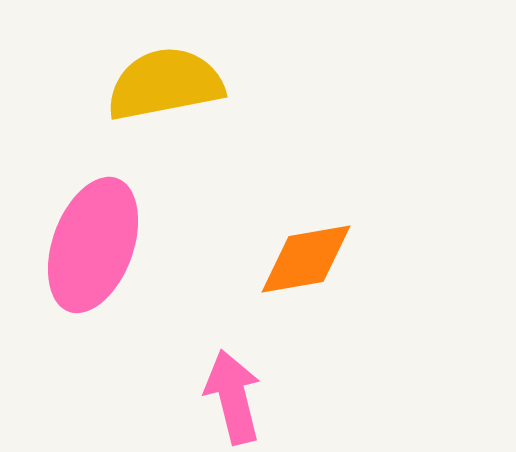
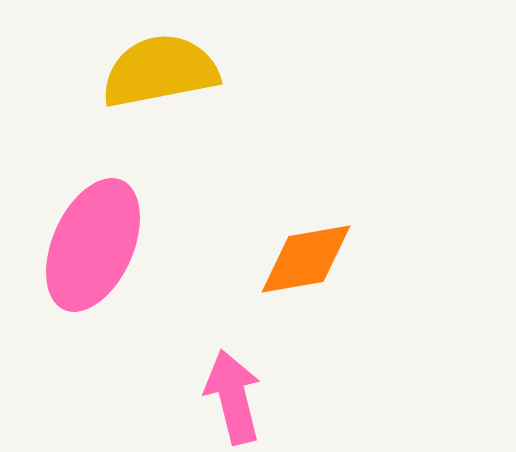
yellow semicircle: moved 5 px left, 13 px up
pink ellipse: rotated 4 degrees clockwise
